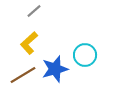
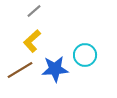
yellow L-shape: moved 3 px right, 2 px up
blue star: rotated 12 degrees clockwise
brown line: moved 3 px left, 5 px up
